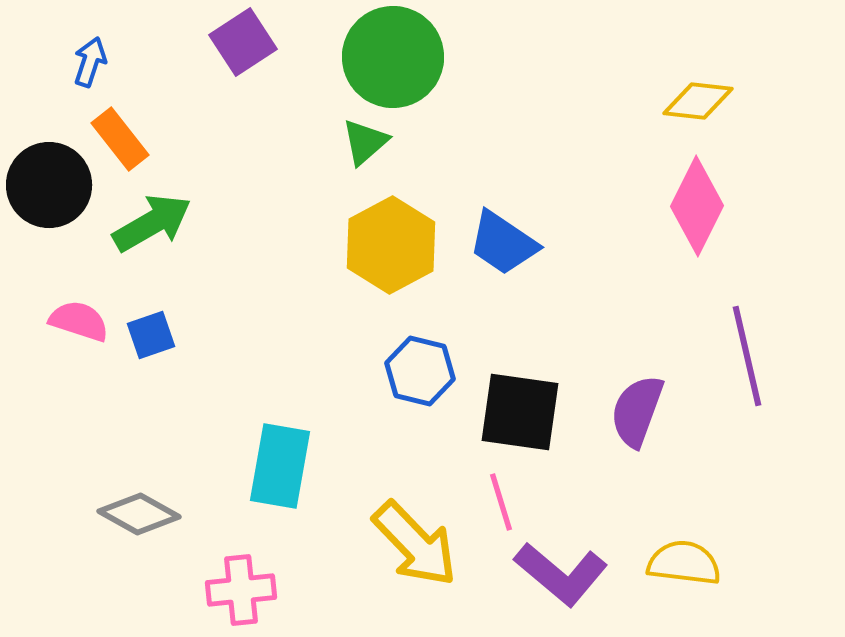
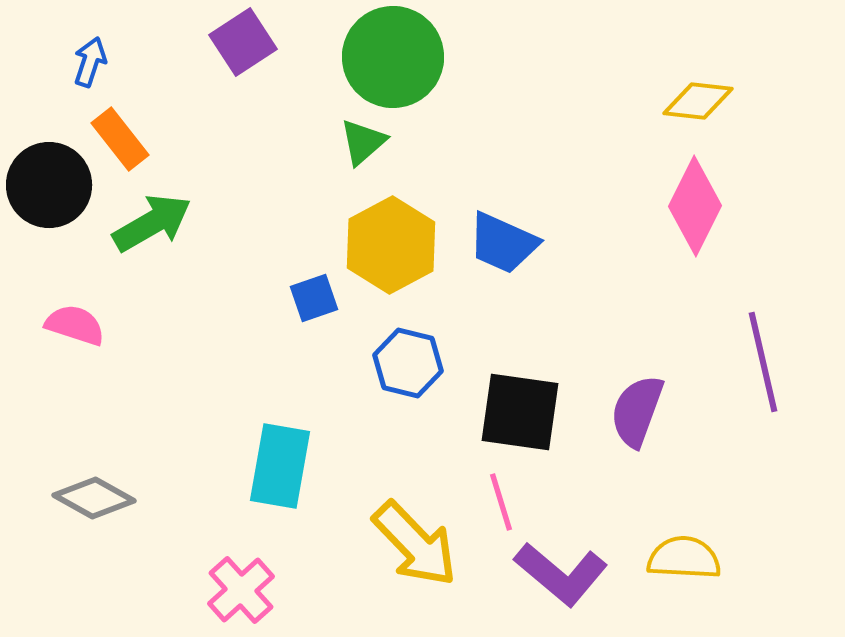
green triangle: moved 2 px left
pink diamond: moved 2 px left
blue trapezoid: rotated 10 degrees counterclockwise
pink semicircle: moved 4 px left, 4 px down
blue square: moved 163 px right, 37 px up
purple line: moved 16 px right, 6 px down
blue hexagon: moved 12 px left, 8 px up
gray diamond: moved 45 px left, 16 px up
yellow semicircle: moved 5 px up; rotated 4 degrees counterclockwise
pink cross: rotated 36 degrees counterclockwise
